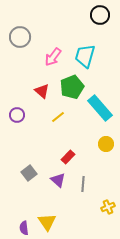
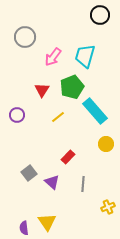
gray circle: moved 5 px right
red triangle: moved 1 px up; rotated 21 degrees clockwise
cyan rectangle: moved 5 px left, 3 px down
purple triangle: moved 6 px left, 2 px down
